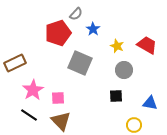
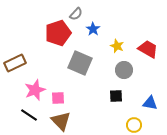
red trapezoid: moved 1 px right, 4 px down
pink star: moved 2 px right; rotated 10 degrees clockwise
